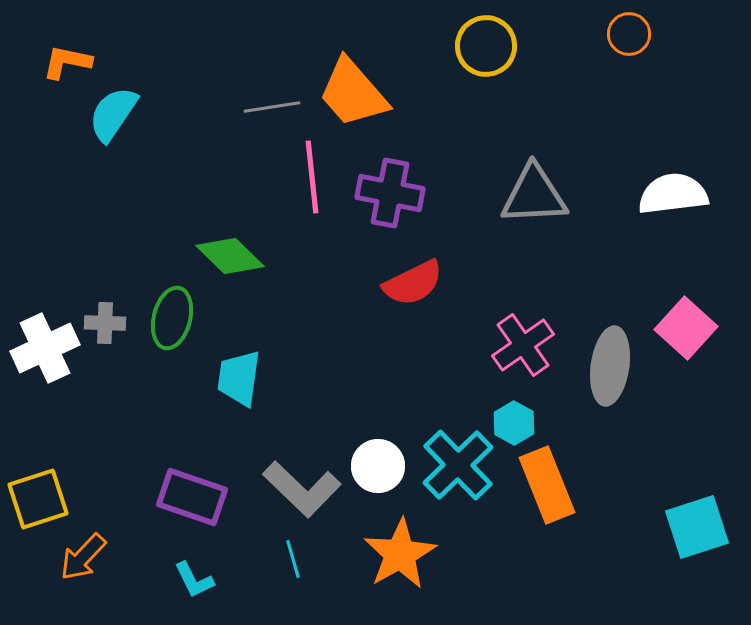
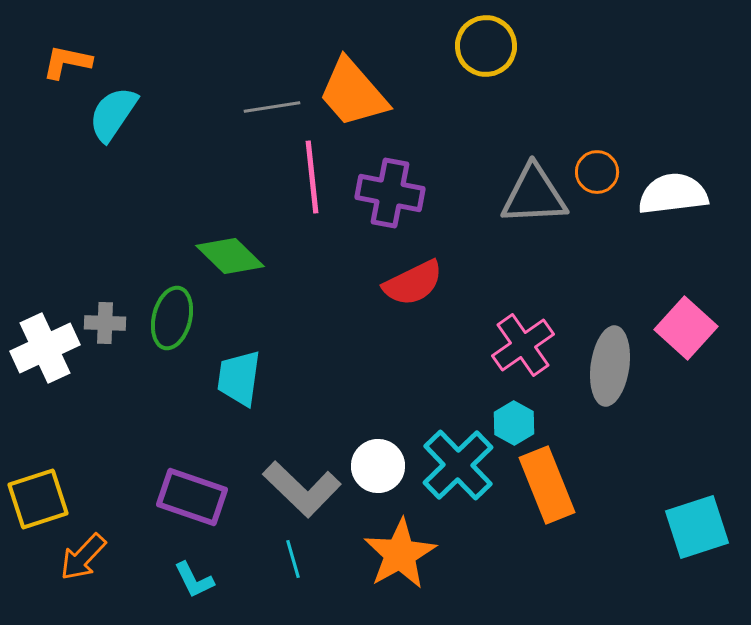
orange circle: moved 32 px left, 138 px down
